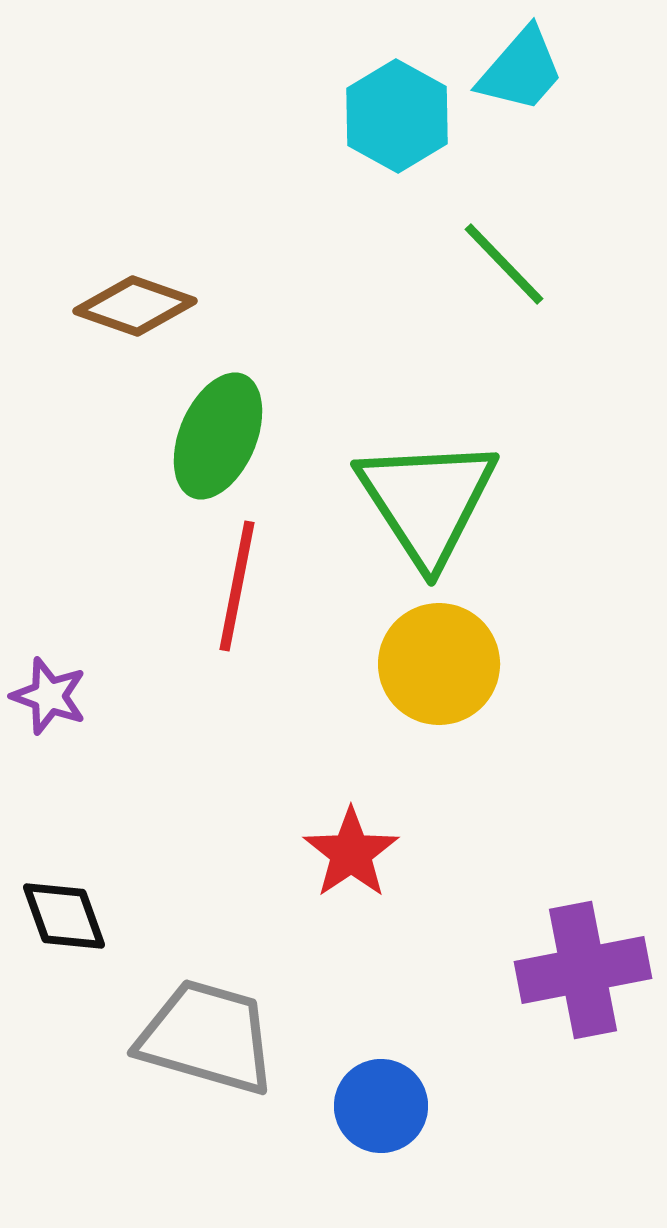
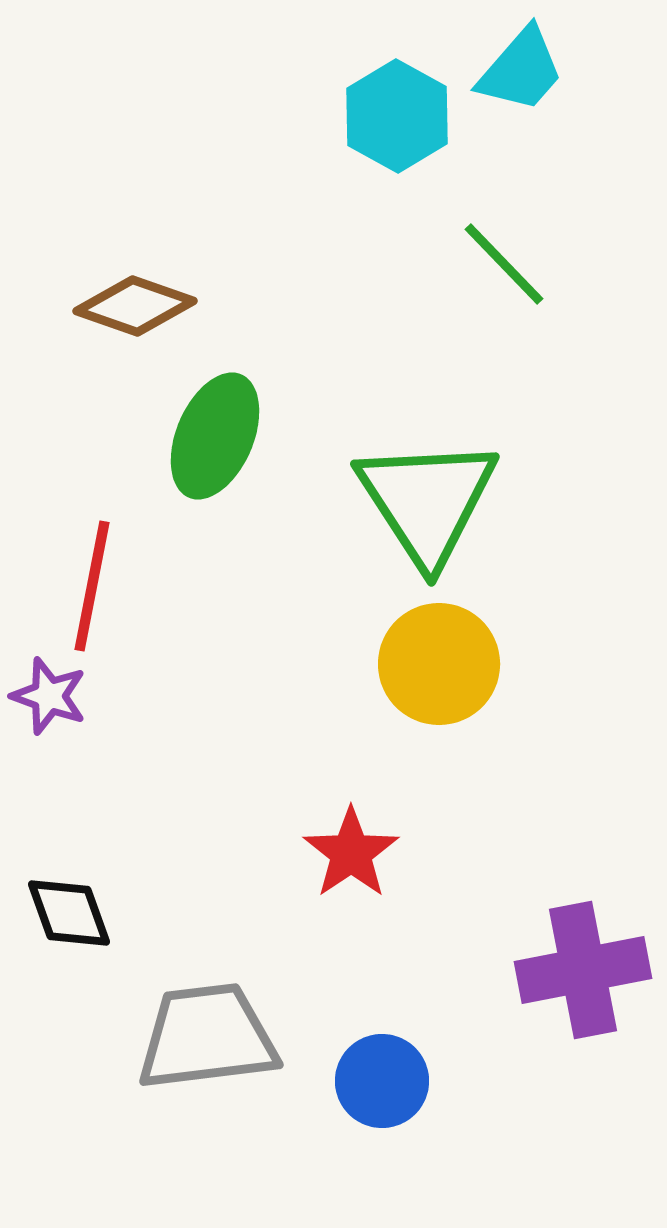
green ellipse: moved 3 px left
red line: moved 145 px left
black diamond: moved 5 px right, 3 px up
gray trapezoid: rotated 23 degrees counterclockwise
blue circle: moved 1 px right, 25 px up
